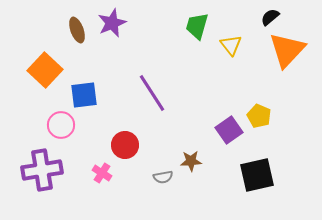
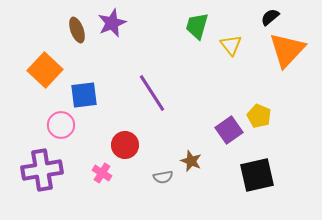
brown star: rotated 25 degrees clockwise
